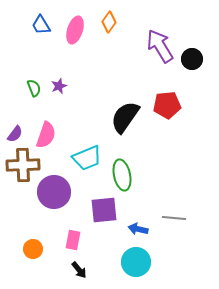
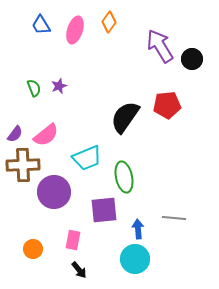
pink semicircle: rotated 32 degrees clockwise
green ellipse: moved 2 px right, 2 px down
blue arrow: rotated 72 degrees clockwise
cyan circle: moved 1 px left, 3 px up
